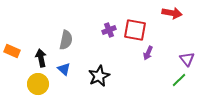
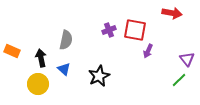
purple arrow: moved 2 px up
